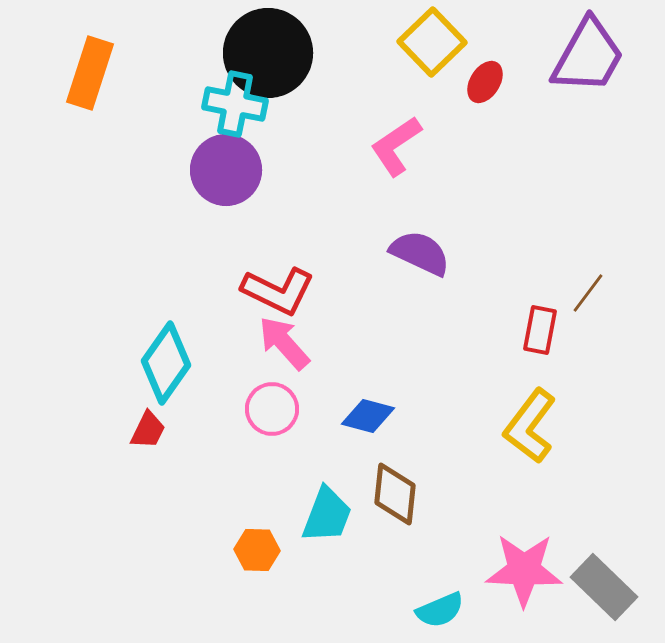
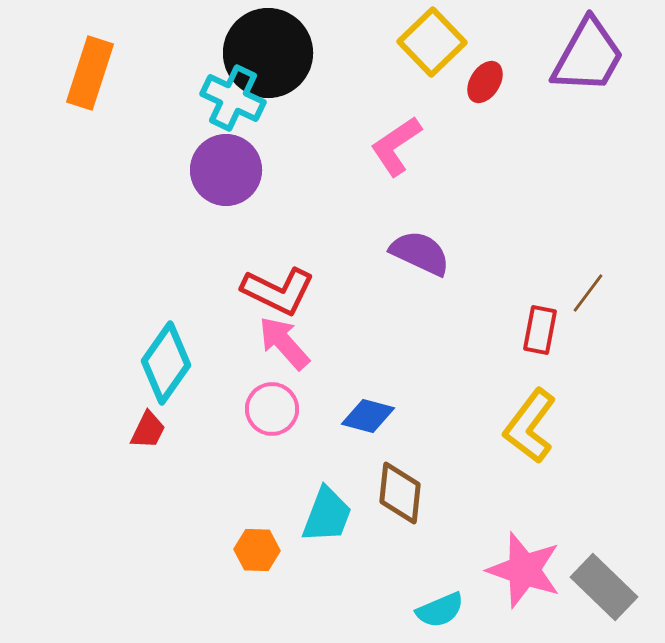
cyan cross: moved 2 px left, 6 px up; rotated 14 degrees clockwise
brown diamond: moved 5 px right, 1 px up
pink star: rotated 16 degrees clockwise
